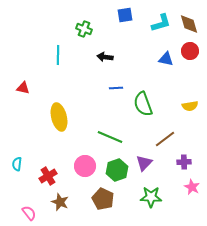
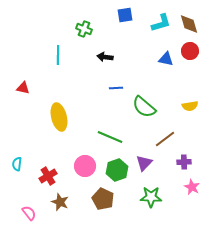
green semicircle: moved 1 px right, 3 px down; rotated 30 degrees counterclockwise
